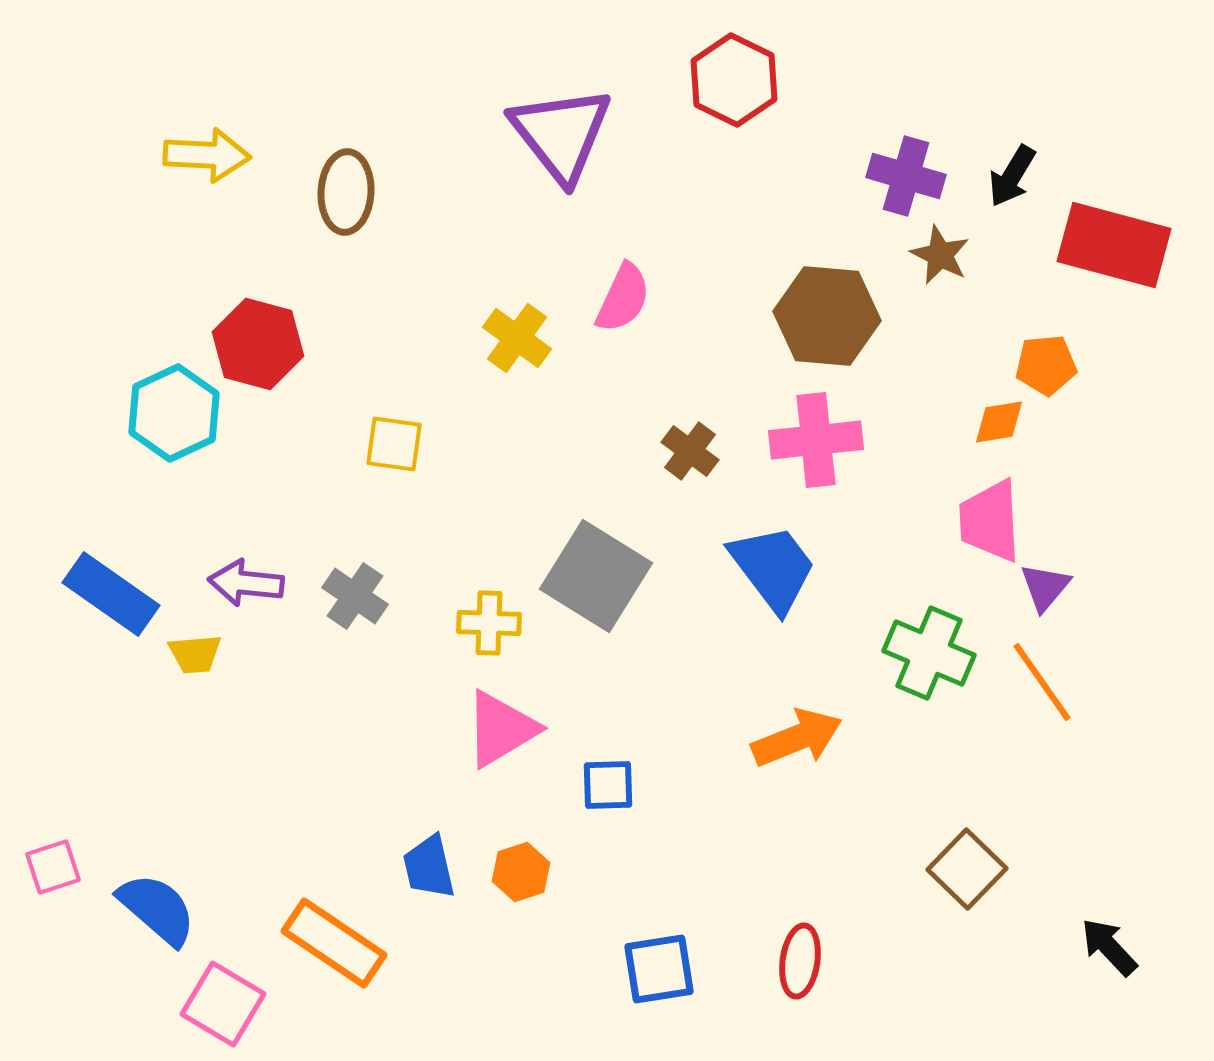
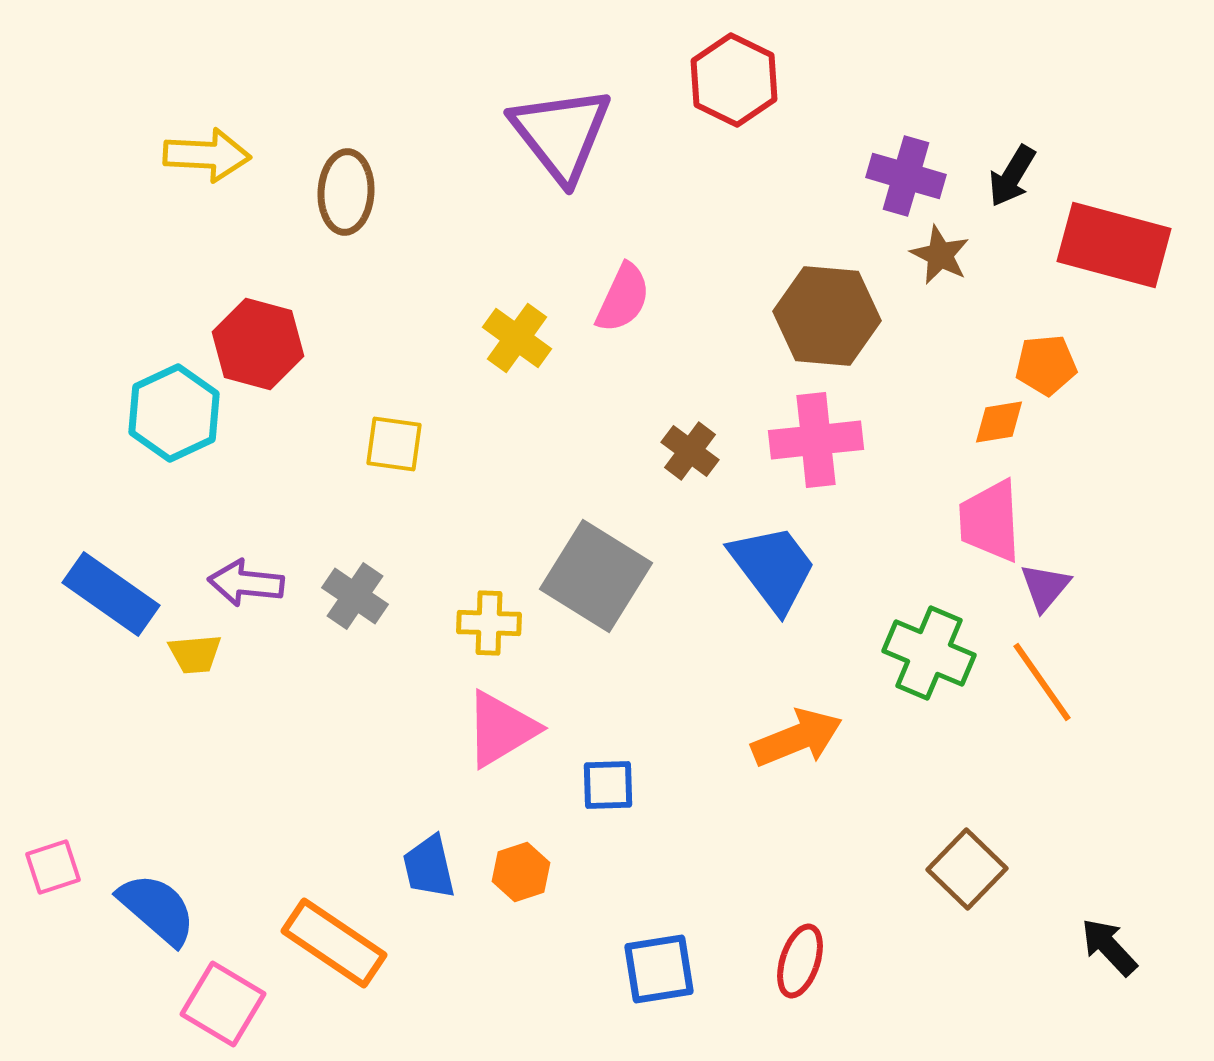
red ellipse at (800, 961): rotated 10 degrees clockwise
